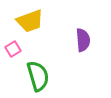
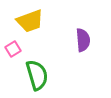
green semicircle: moved 1 px left, 1 px up
